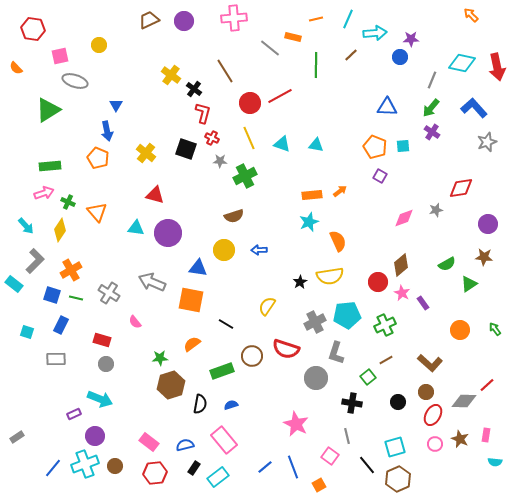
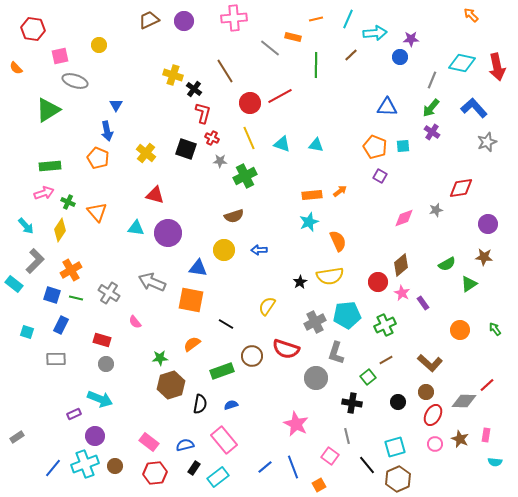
yellow cross at (171, 75): moved 2 px right; rotated 18 degrees counterclockwise
